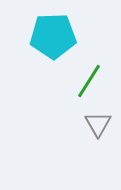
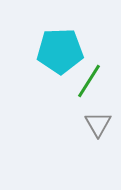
cyan pentagon: moved 7 px right, 15 px down
